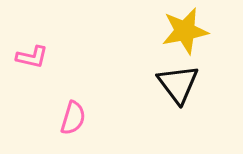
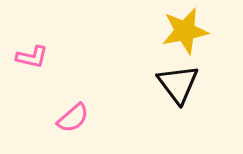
pink semicircle: rotated 32 degrees clockwise
